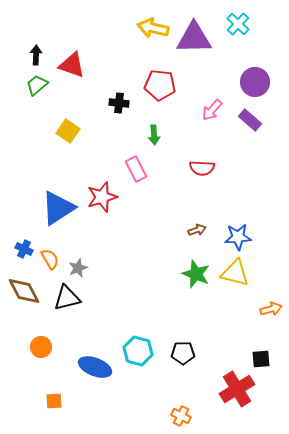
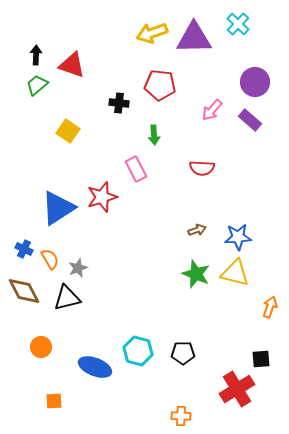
yellow arrow: moved 1 px left, 5 px down; rotated 32 degrees counterclockwise
orange arrow: moved 1 px left, 2 px up; rotated 55 degrees counterclockwise
orange cross: rotated 24 degrees counterclockwise
